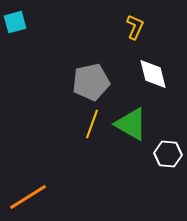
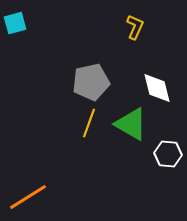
cyan square: moved 1 px down
white diamond: moved 4 px right, 14 px down
yellow line: moved 3 px left, 1 px up
